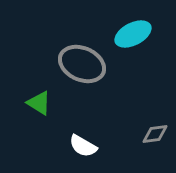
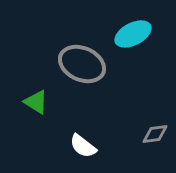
green triangle: moved 3 px left, 1 px up
white semicircle: rotated 8 degrees clockwise
